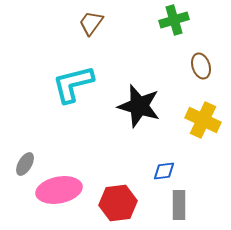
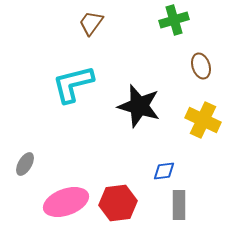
pink ellipse: moved 7 px right, 12 px down; rotated 9 degrees counterclockwise
